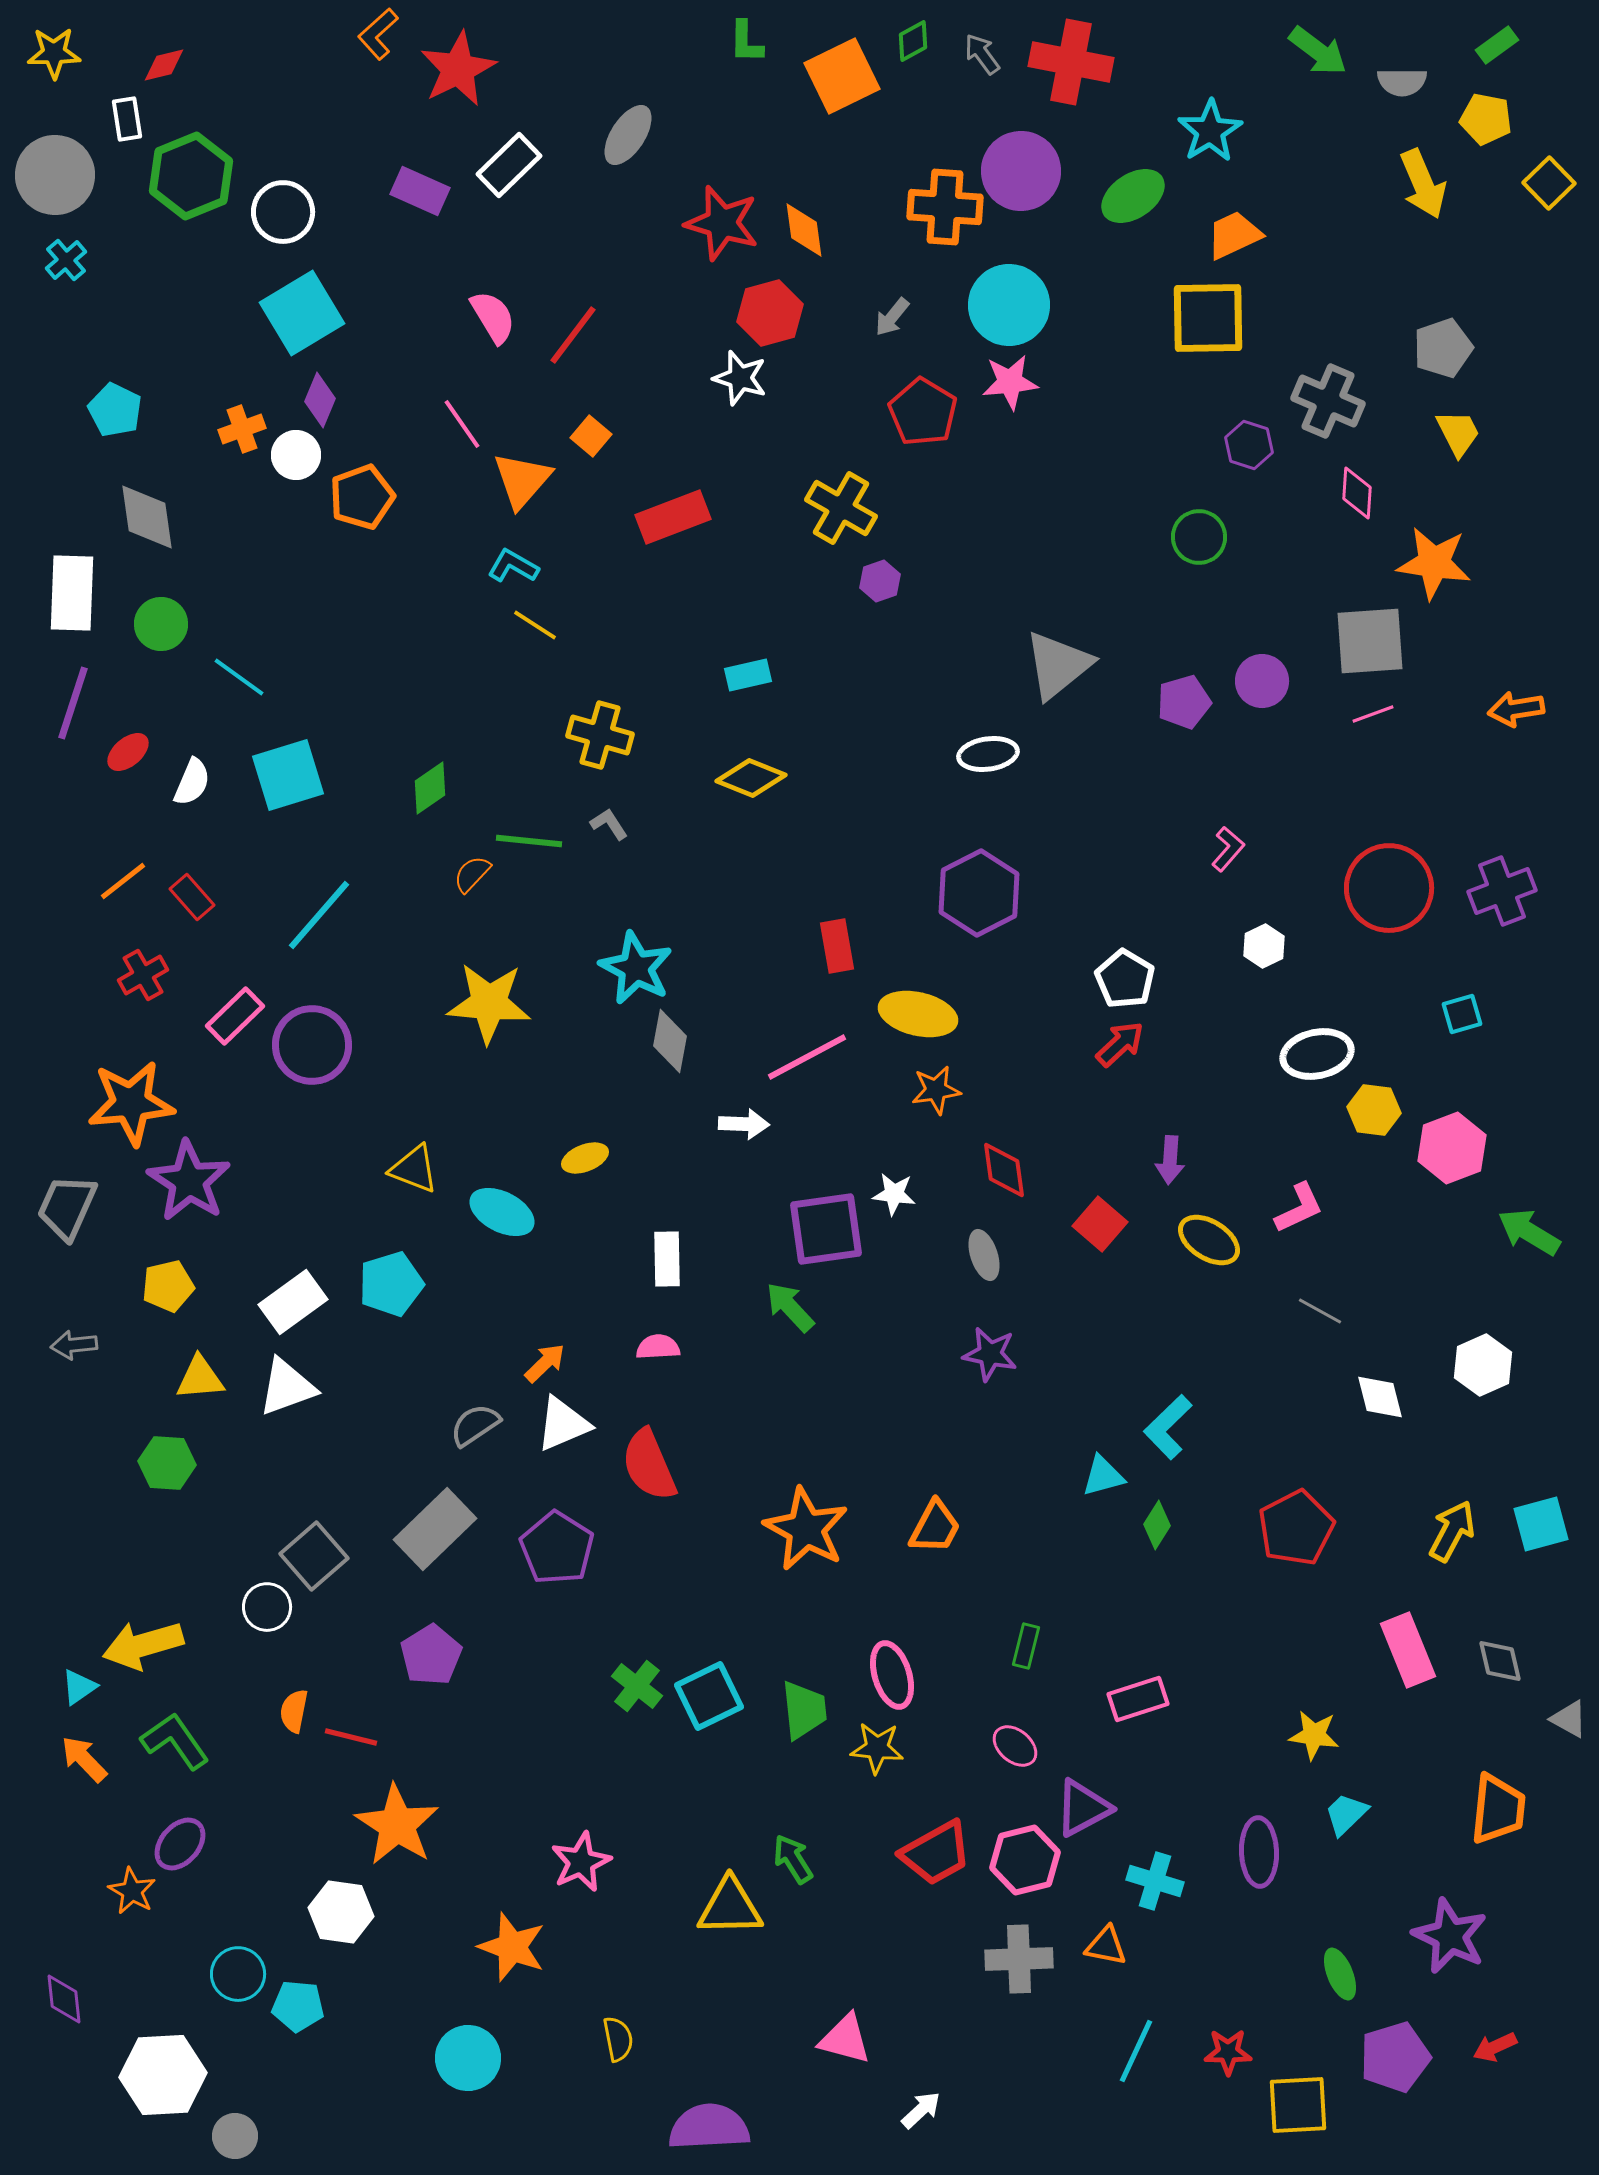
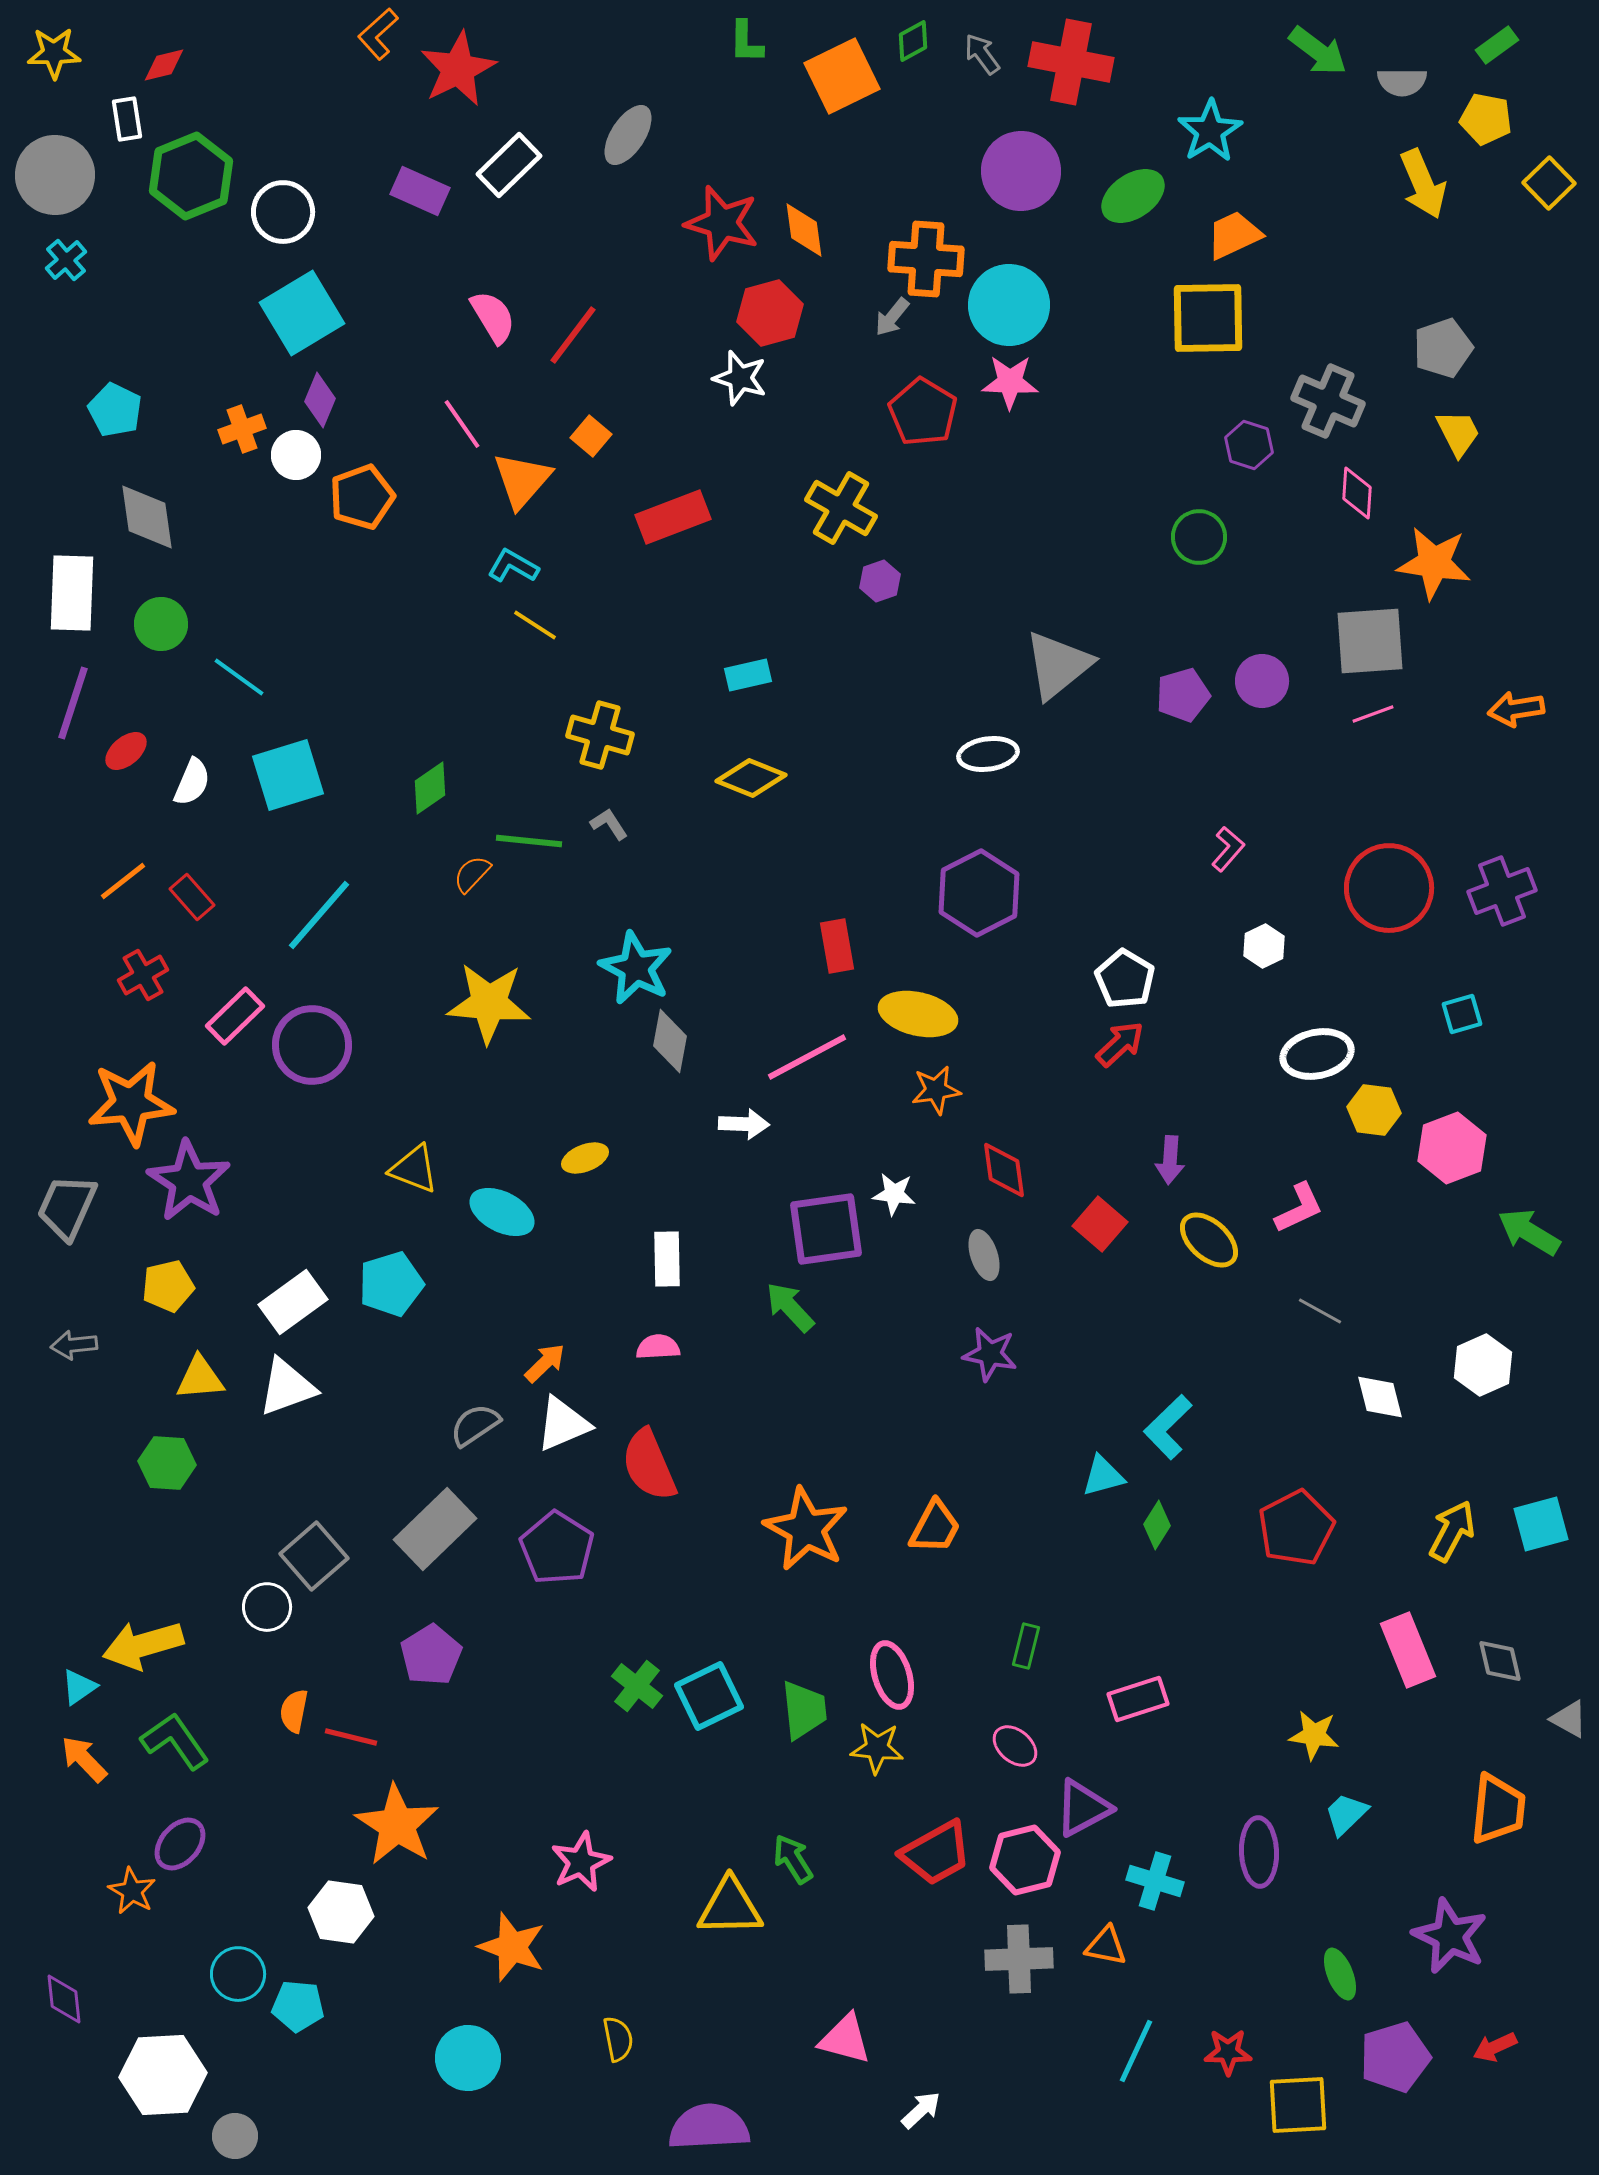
orange cross at (945, 207): moved 19 px left, 52 px down
pink star at (1010, 382): rotated 8 degrees clockwise
purple pentagon at (1184, 702): moved 1 px left, 7 px up
red ellipse at (128, 752): moved 2 px left, 1 px up
yellow ellipse at (1209, 1240): rotated 10 degrees clockwise
